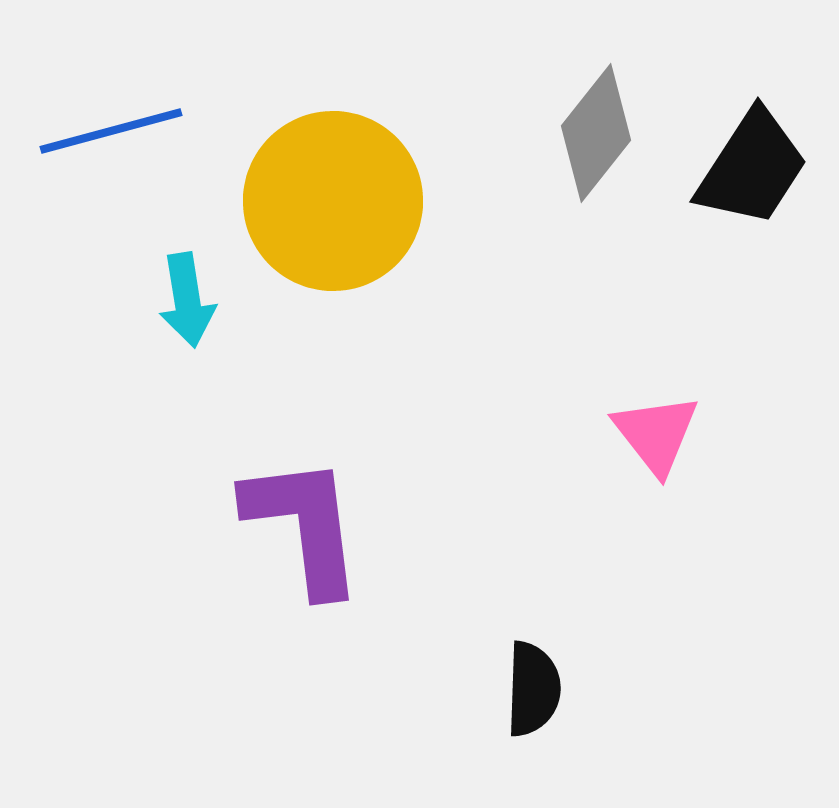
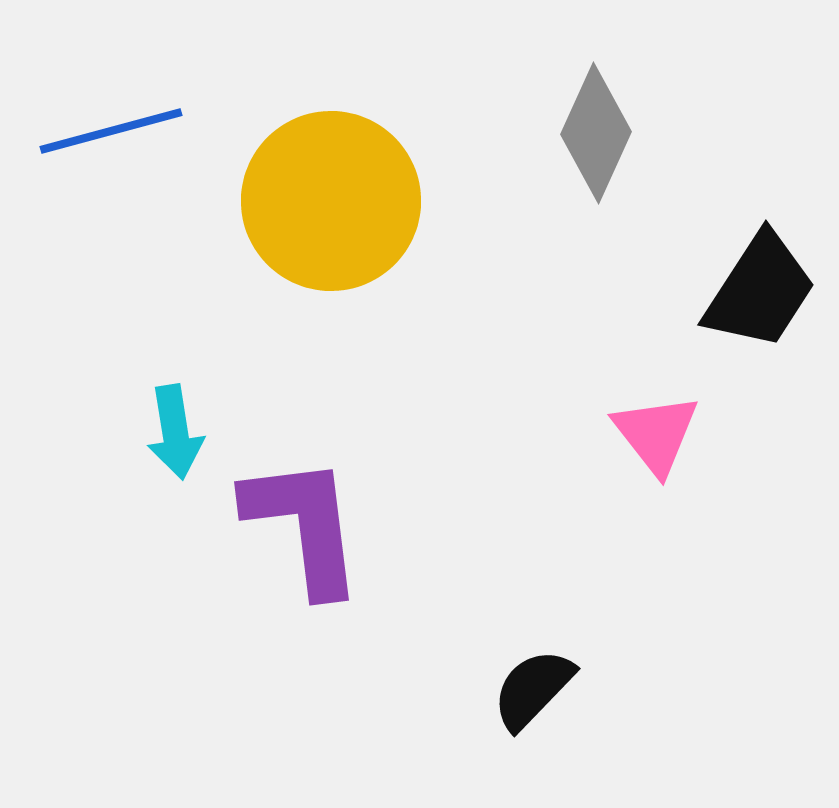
gray diamond: rotated 14 degrees counterclockwise
black trapezoid: moved 8 px right, 123 px down
yellow circle: moved 2 px left
cyan arrow: moved 12 px left, 132 px down
black semicircle: rotated 138 degrees counterclockwise
